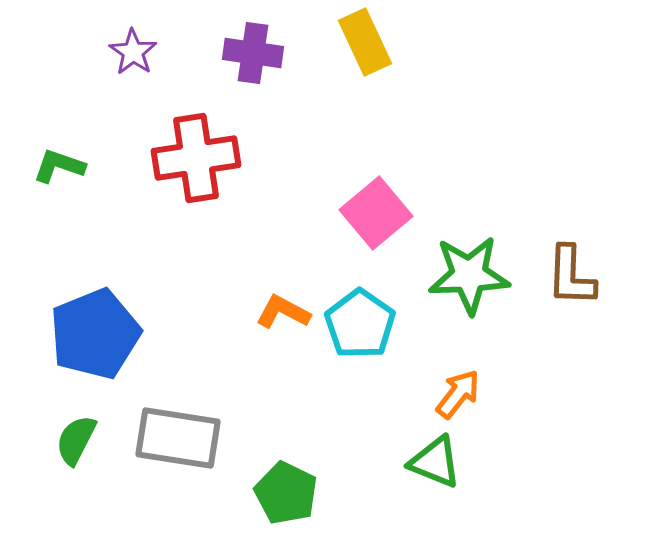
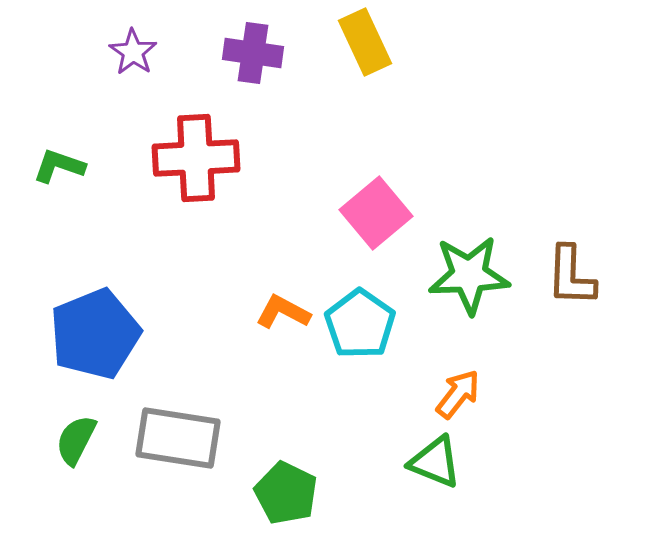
red cross: rotated 6 degrees clockwise
